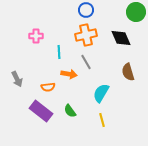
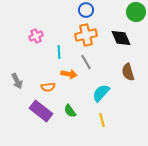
pink cross: rotated 24 degrees counterclockwise
gray arrow: moved 2 px down
cyan semicircle: rotated 12 degrees clockwise
